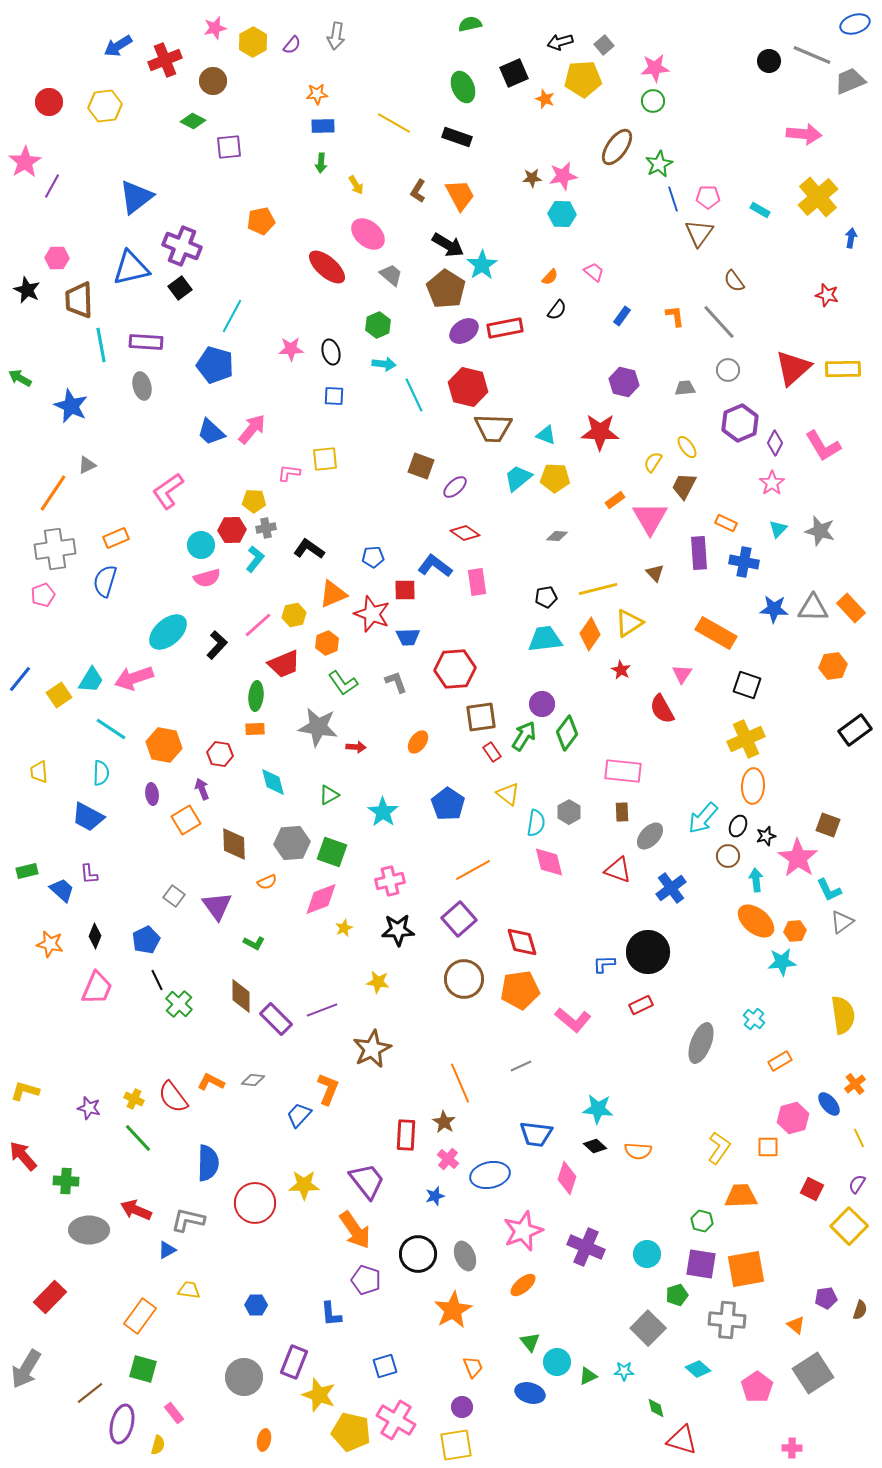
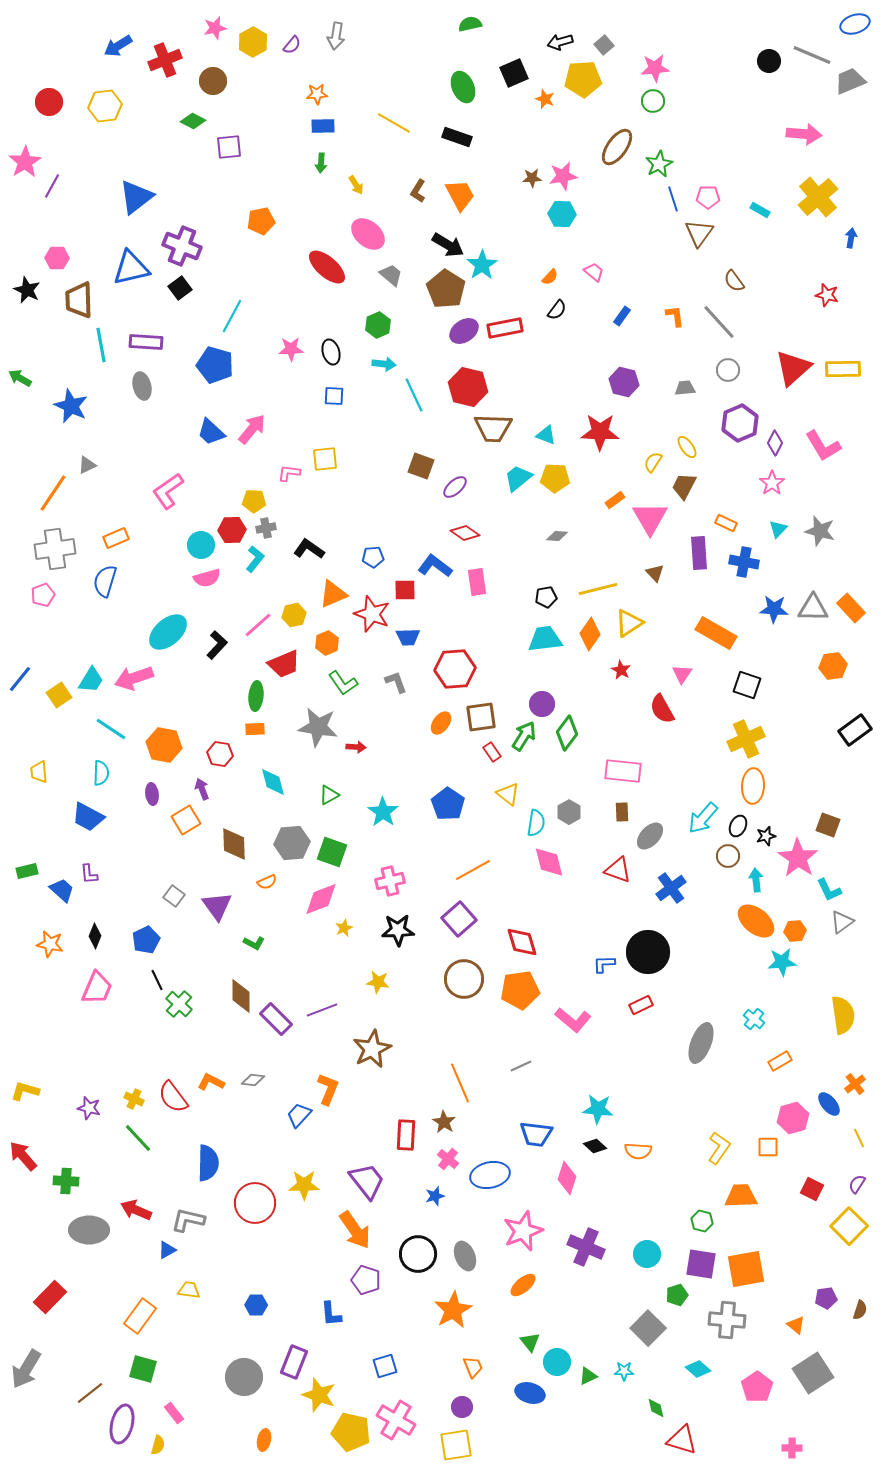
orange ellipse at (418, 742): moved 23 px right, 19 px up
